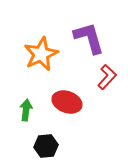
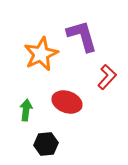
purple L-shape: moved 7 px left, 2 px up
black hexagon: moved 2 px up
